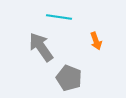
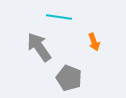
orange arrow: moved 2 px left, 1 px down
gray arrow: moved 2 px left
